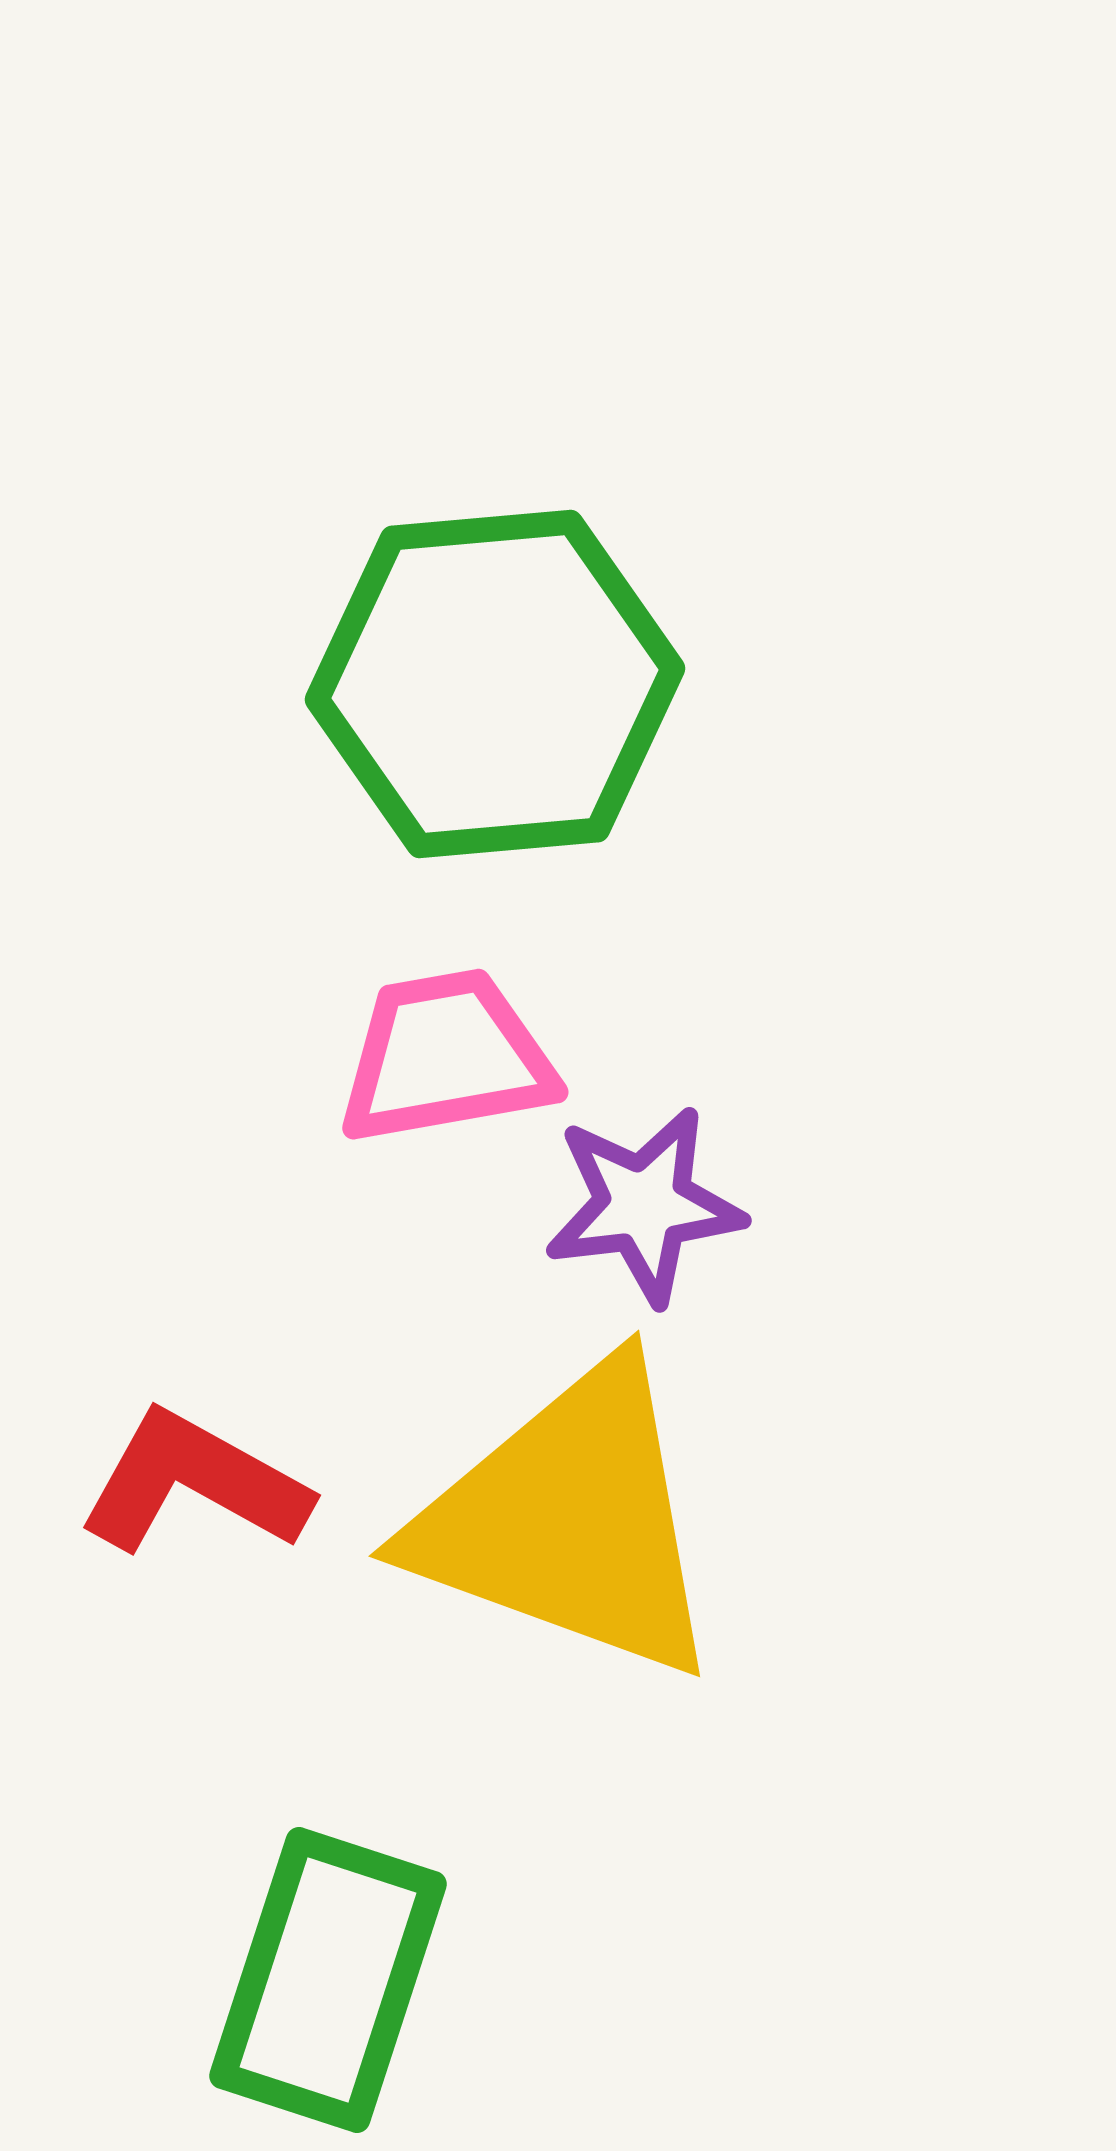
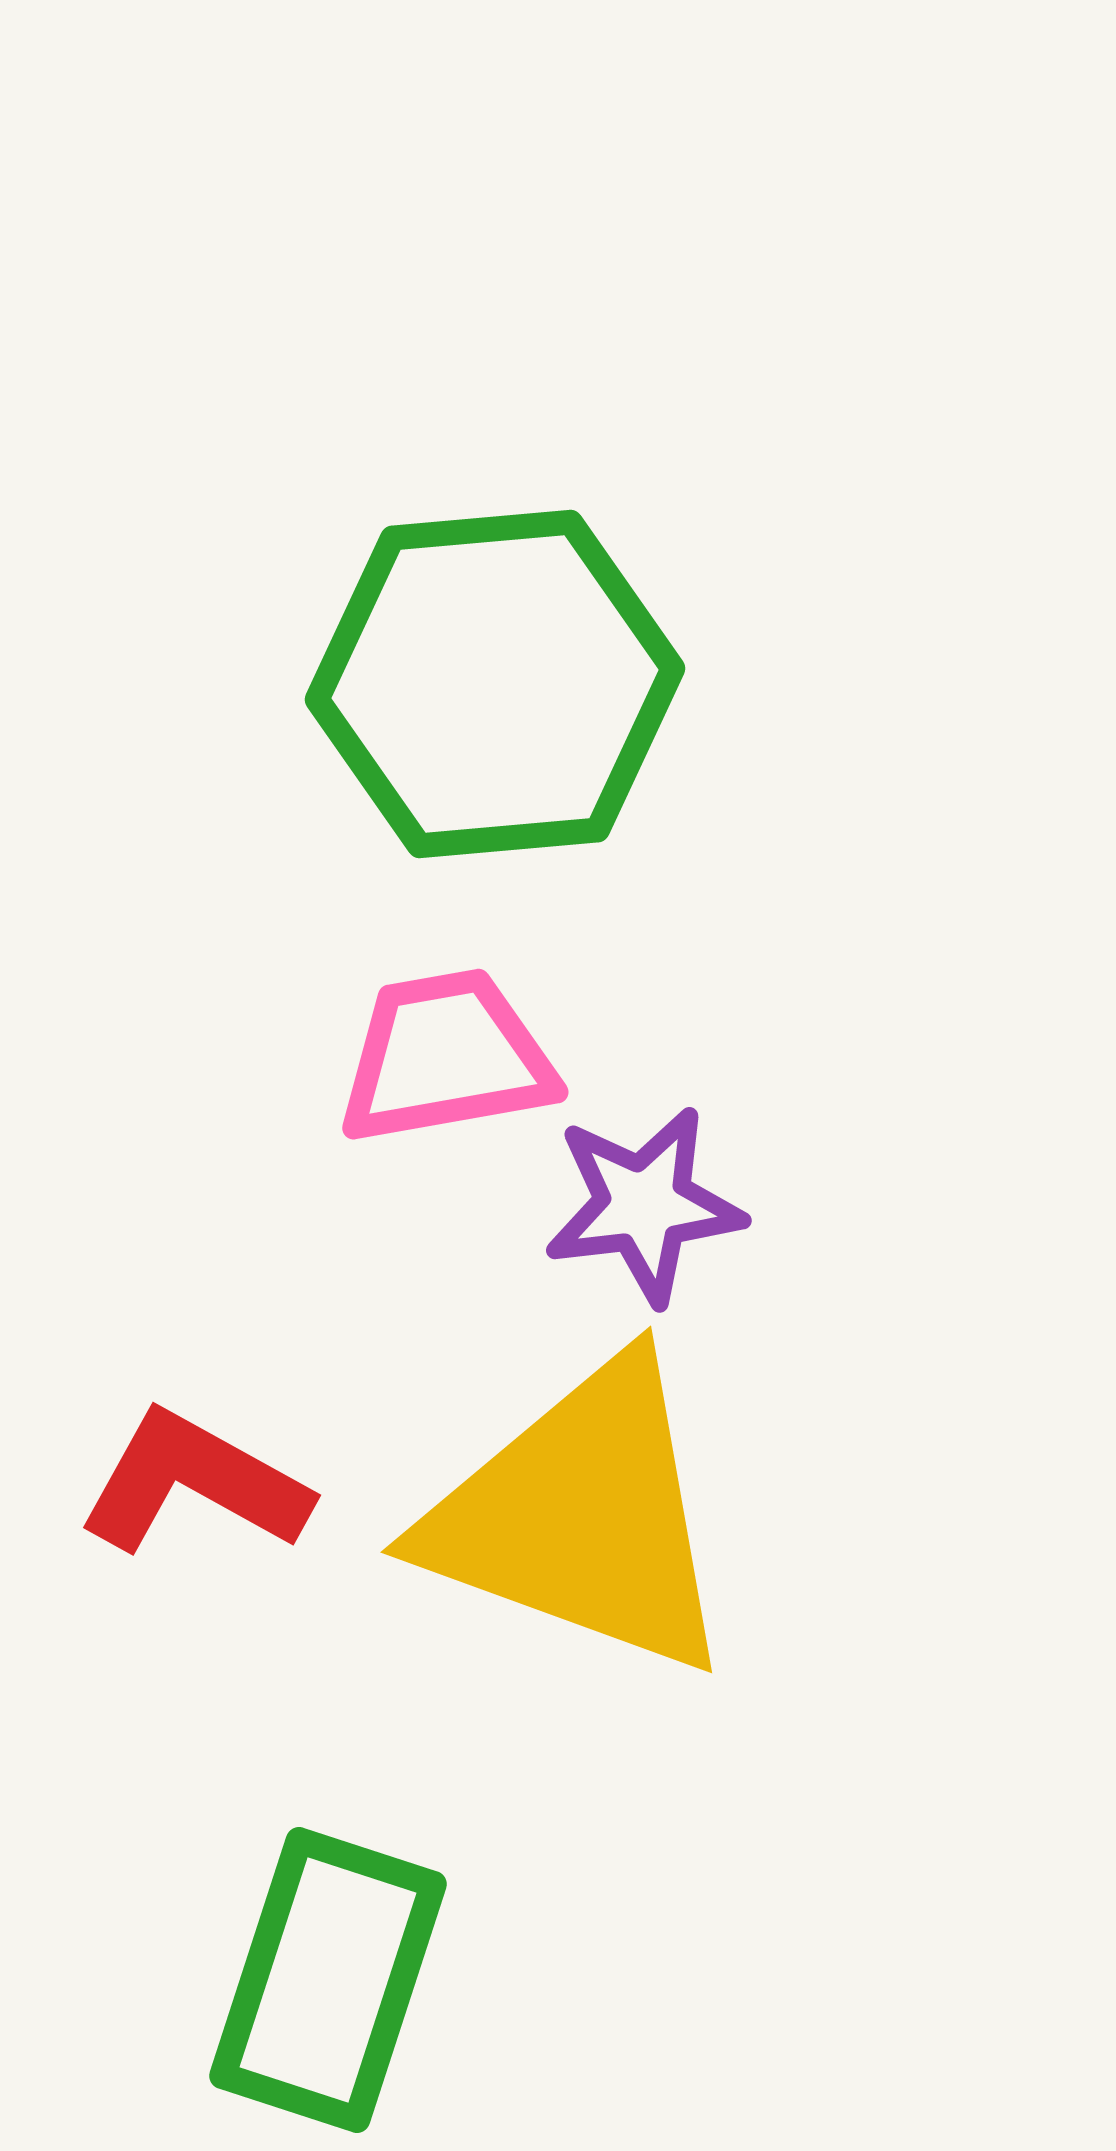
yellow triangle: moved 12 px right, 4 px up
